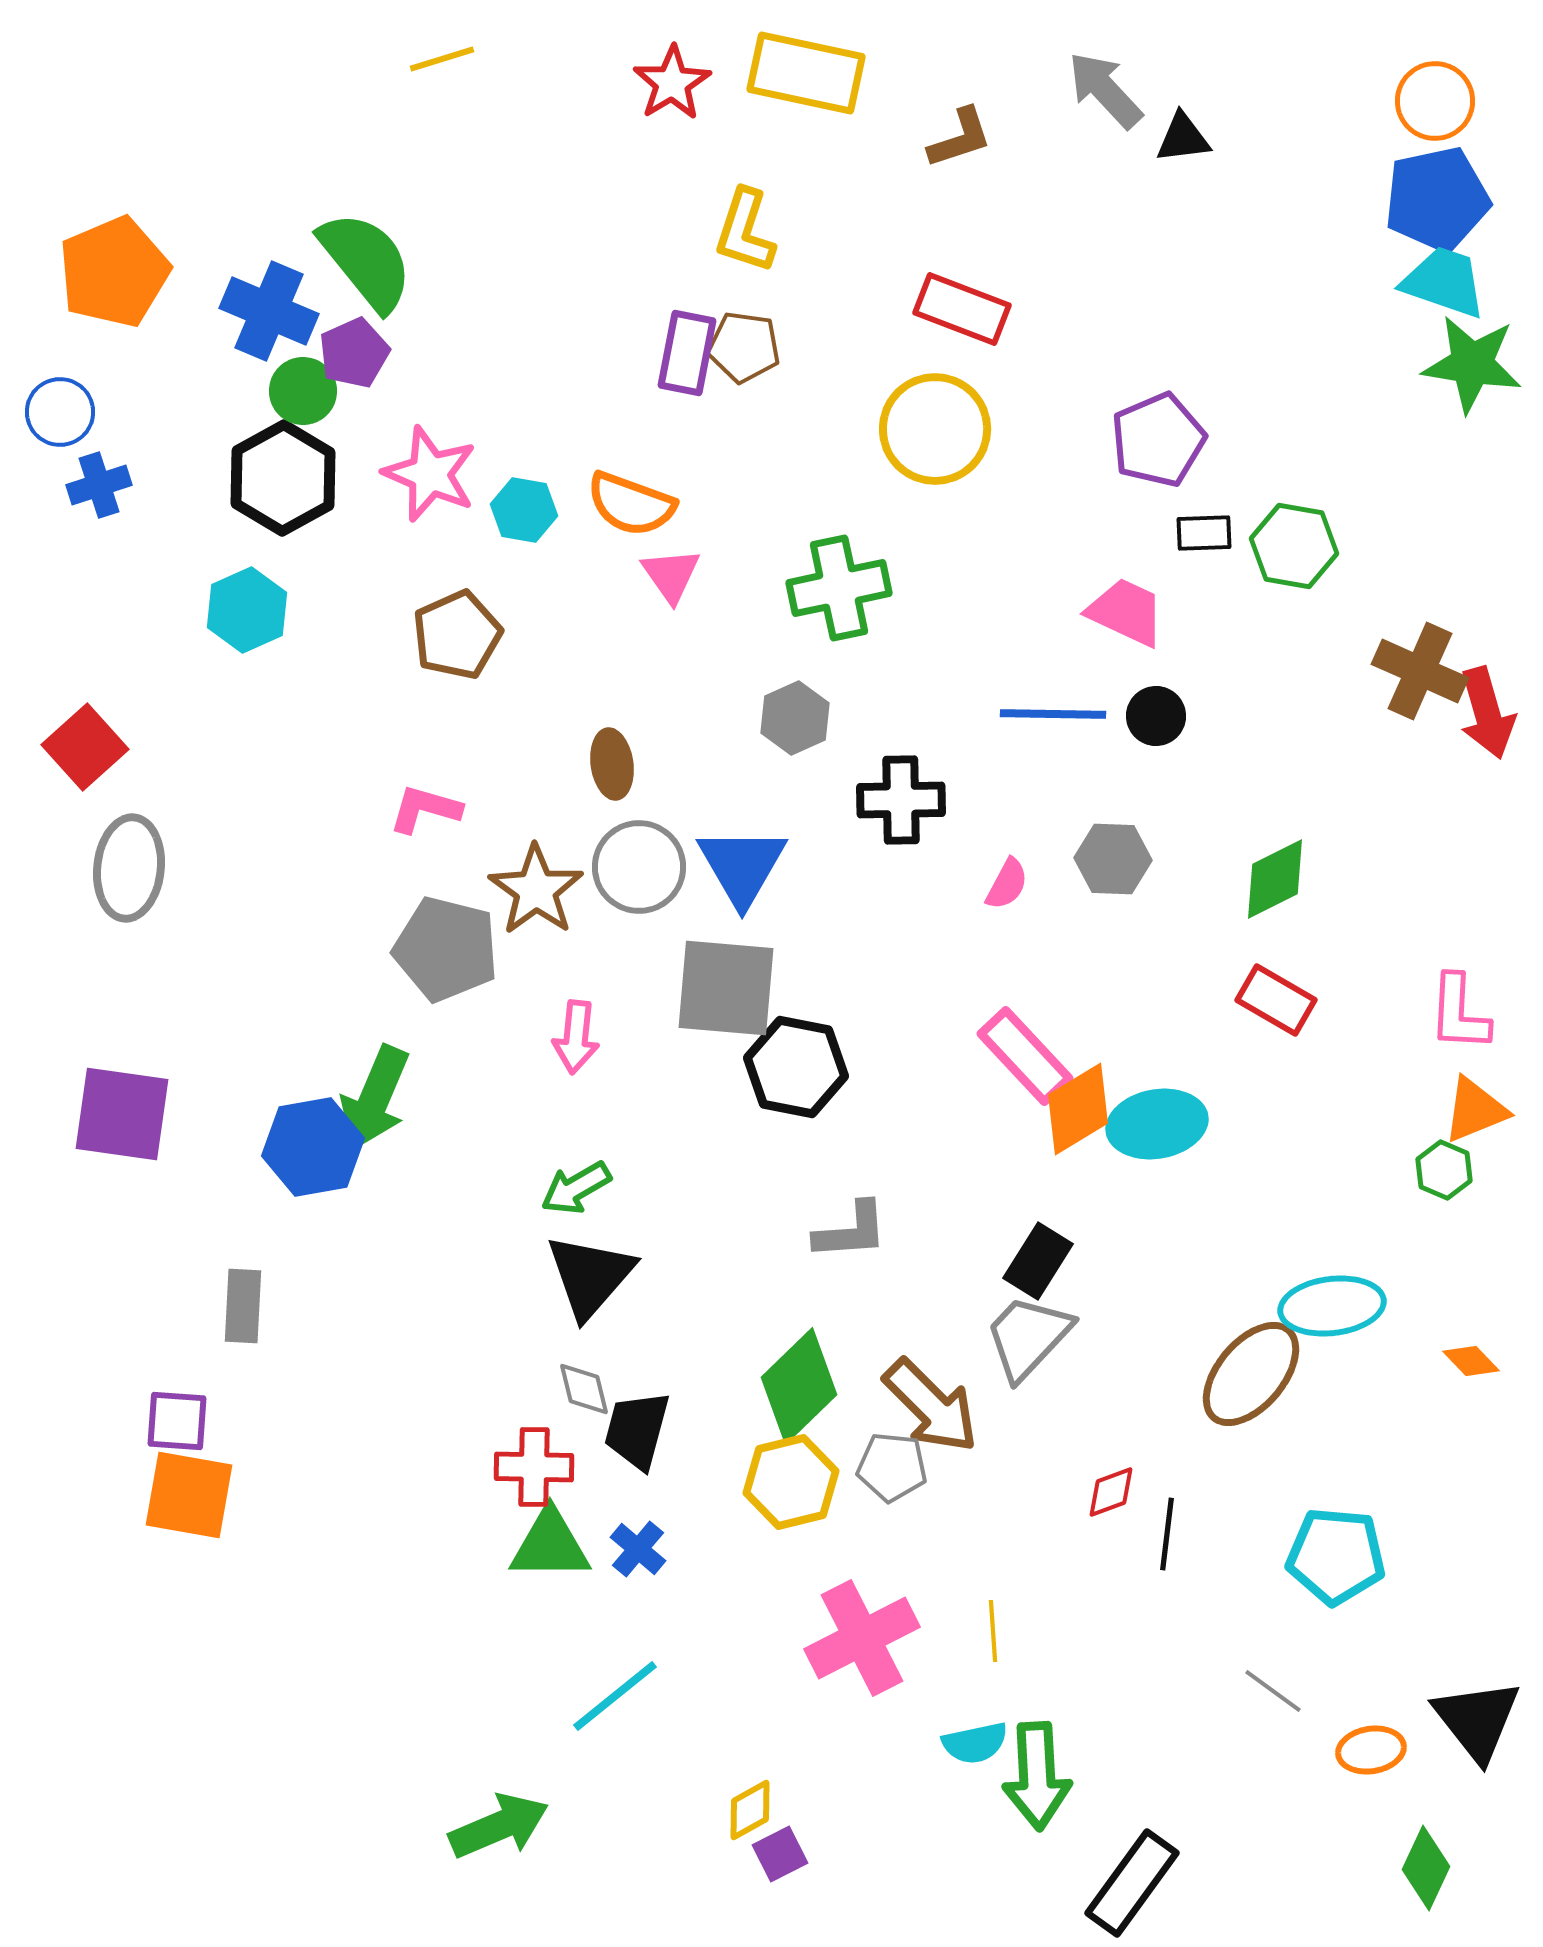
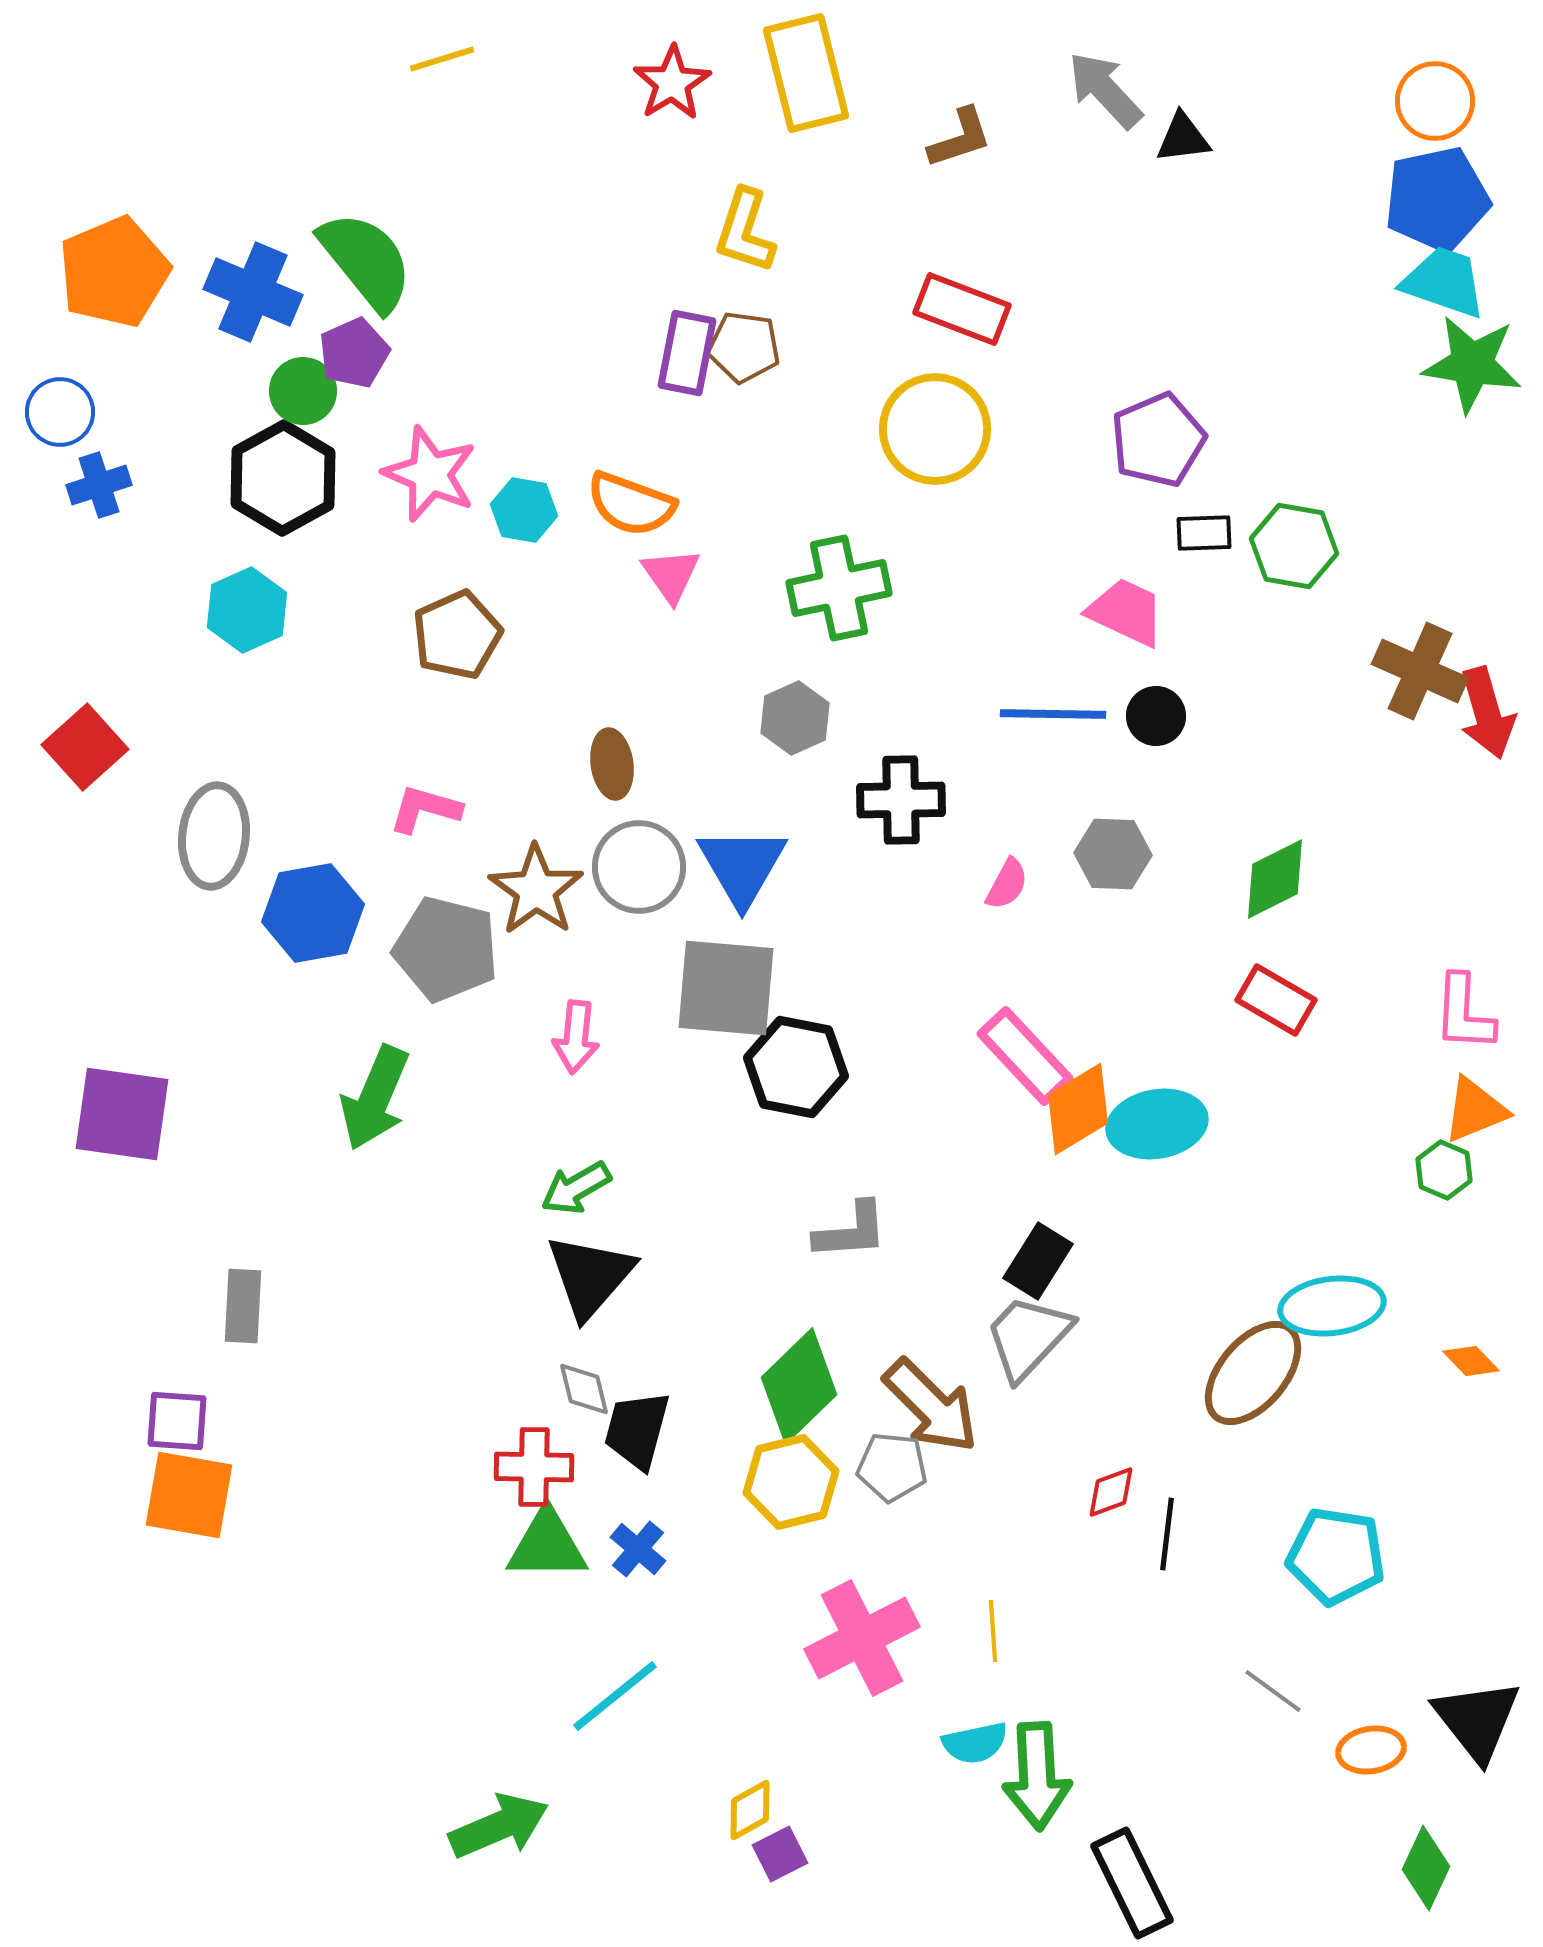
yellow rectangle at (806, 73): rotated 64 degrees clockwise
blue cross at (269, 311): moved 16 px left, 19 px up
gray hexagon at (1113, 859): moved 5 px up
gray ellipse at (129, 868): moved 85 px right, 32 px up
pink L-shape at (1459, 1013): moved 5 px right
blue hexagon at (313, 1147): moved 234 px up
brown ellipse at (1251, 1374): moved 2 px right, 1 px up
green triangle at (550, 1545): moved 3 px left
cyan pentagon at (1336, 1556): rotated 4 degrees clockwise
black rectangle at (1132, 1883): rotated 62 degrees counterclockwise
